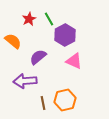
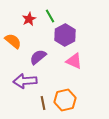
green line: moved 1 px right, 3 px up
